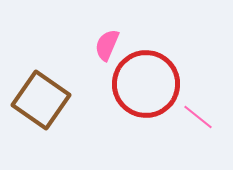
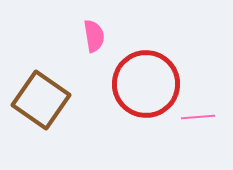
pink semicircle: moved 13 px left, 9 px up; rotated 148 degrees clockwise
pink line: rotated 44 degrees counterclockwise
